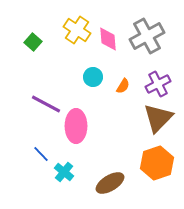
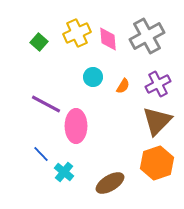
yellow cross: moved 3 px down; rotated 32 degrees clockwise
green square: moved 6 px right
brown triangle: moved 1 px left, 3 px down
